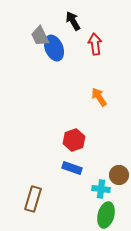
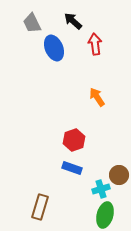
black arrow: rotated 18 degrees counterclockwise
gray trapezoid: moved 8 px left, 13 px up
orange arrow: moved 2 px left
cyan cross: rotated 24 degrees counterclockwise
brown rectangle: moved 7 px right, 8 px down
green ellipse: moved 1 px left
